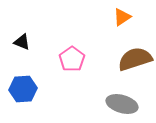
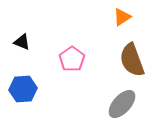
brown semicircle: moved 3 px left, 1 px down; rotated 92 degrees counterclockwise
gray ellipse: rotated 64 degrees counterclockwise
